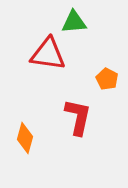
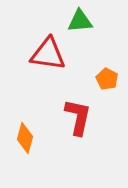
green triangle: moved 6 px right, 1 px up
